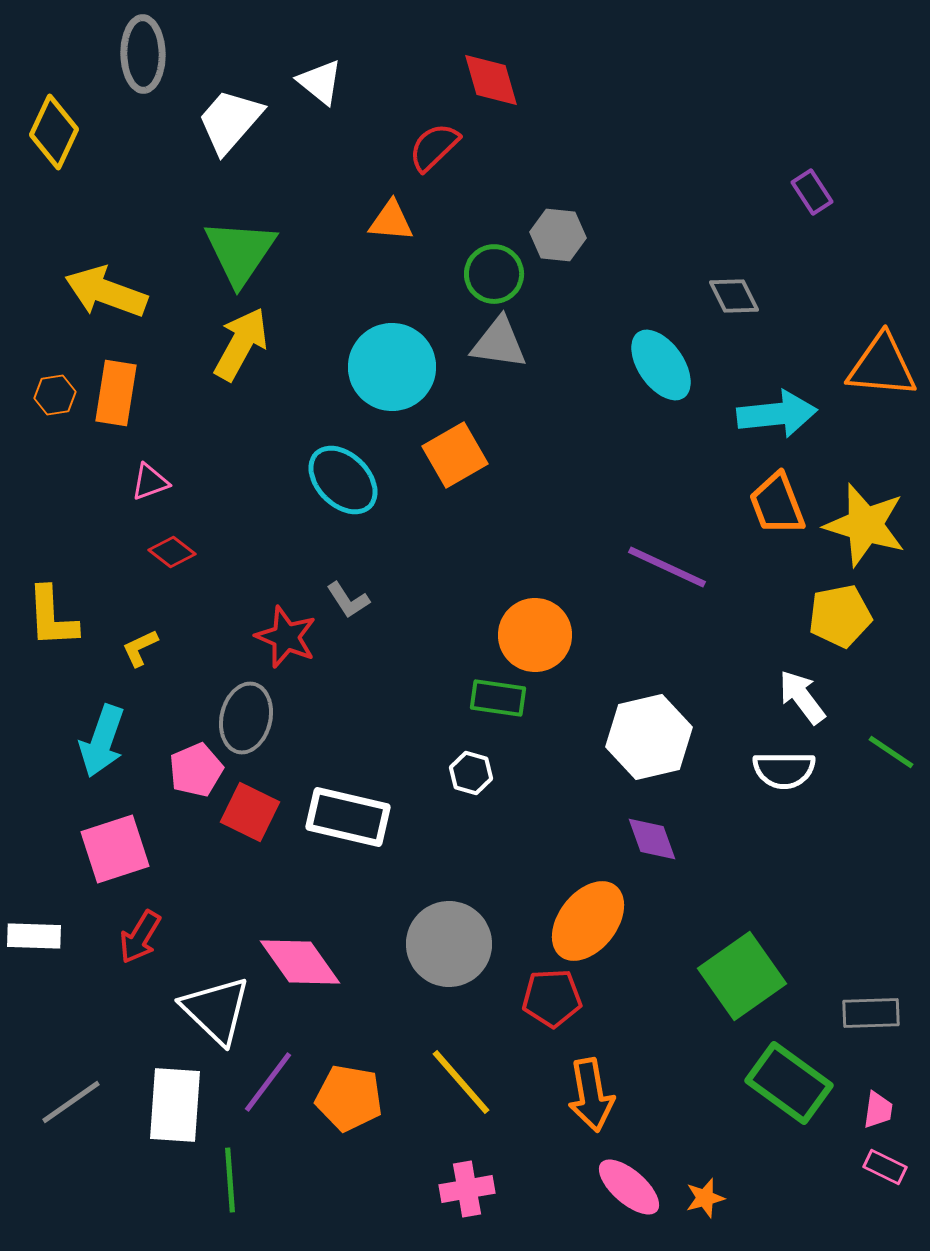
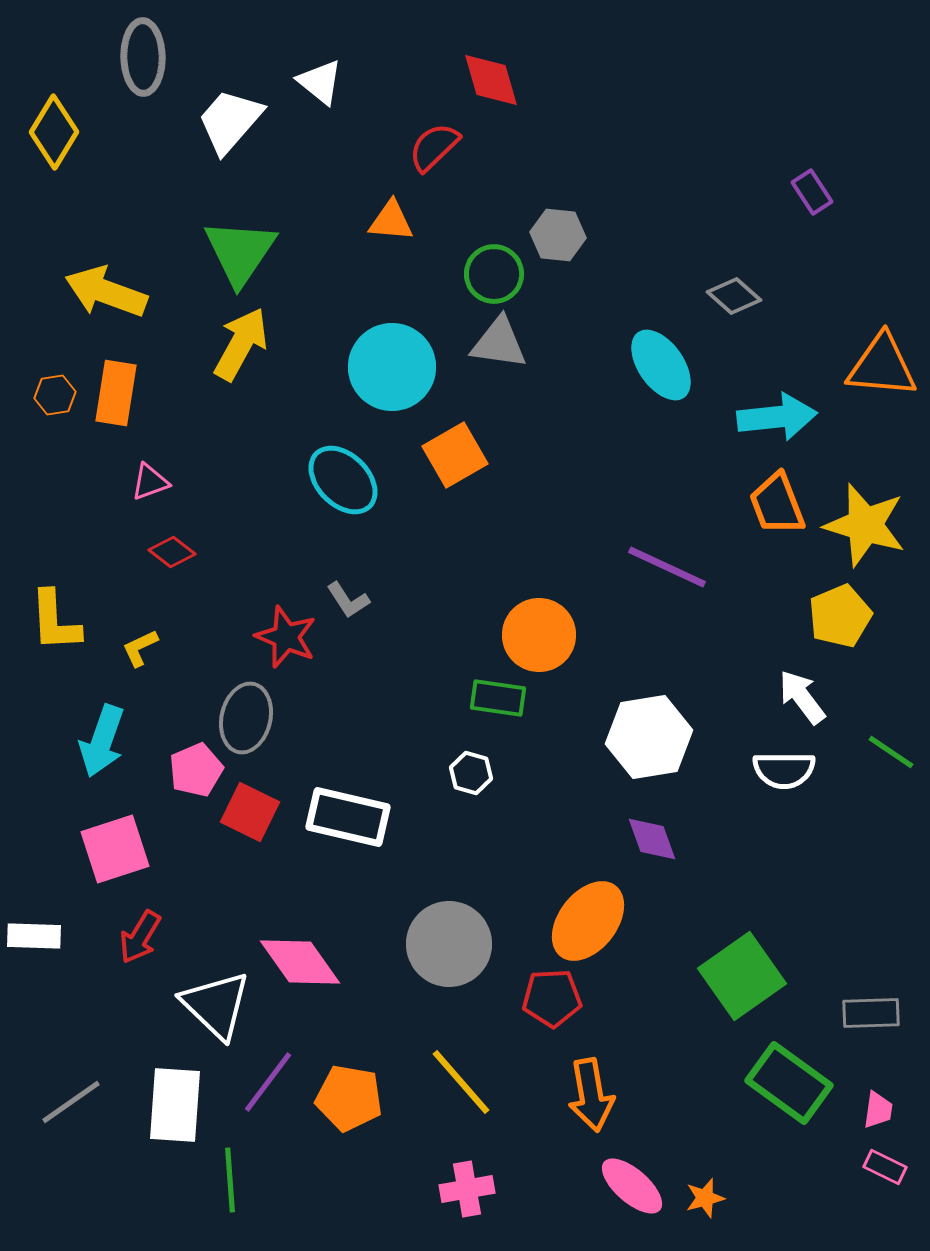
gray ellipse at (143, 54): moved 3 px down
yellow diamond at (54, 132): rotated 6 degrees clockwise
gray diamond at (734, 296): rotated 22 degrees counterclockwise
cyan arrow at (777, 414): moved 3 px down
yellow pentagon at (840, 616): rotated 12 degrees counterclockwise
yellow L-shape at (52, 617): moved 3 px right, 4 px down
orange circle at (535, 635): moved 4 px right
white hexagon at (649, 737): rotated 4 degrees clockwise
white triangle at (216, 1010): moved 5 px up
pink ellipse at (629, 1187): moved 3 px right, 1 px up
